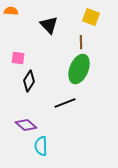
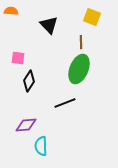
yellow square: moved 1 px right
purple diamond: rotated 45 degrees counterclockwise
